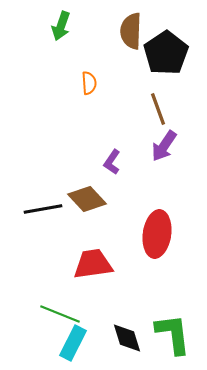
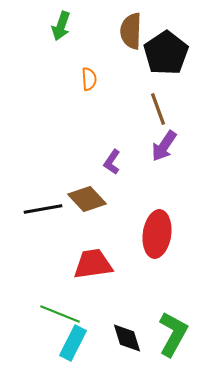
orange semicircle: moved 4 px up
green L-shape: rotated 36 degrees clockwise
